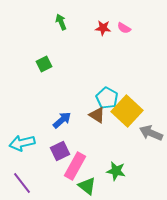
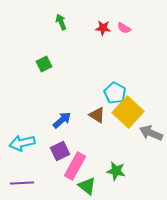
cyan pentagon: moved 8 px right, 5 px up
yellow square: moved 1 px right, 1 px down
purple line: rotated 55 degrees counterclockwise
